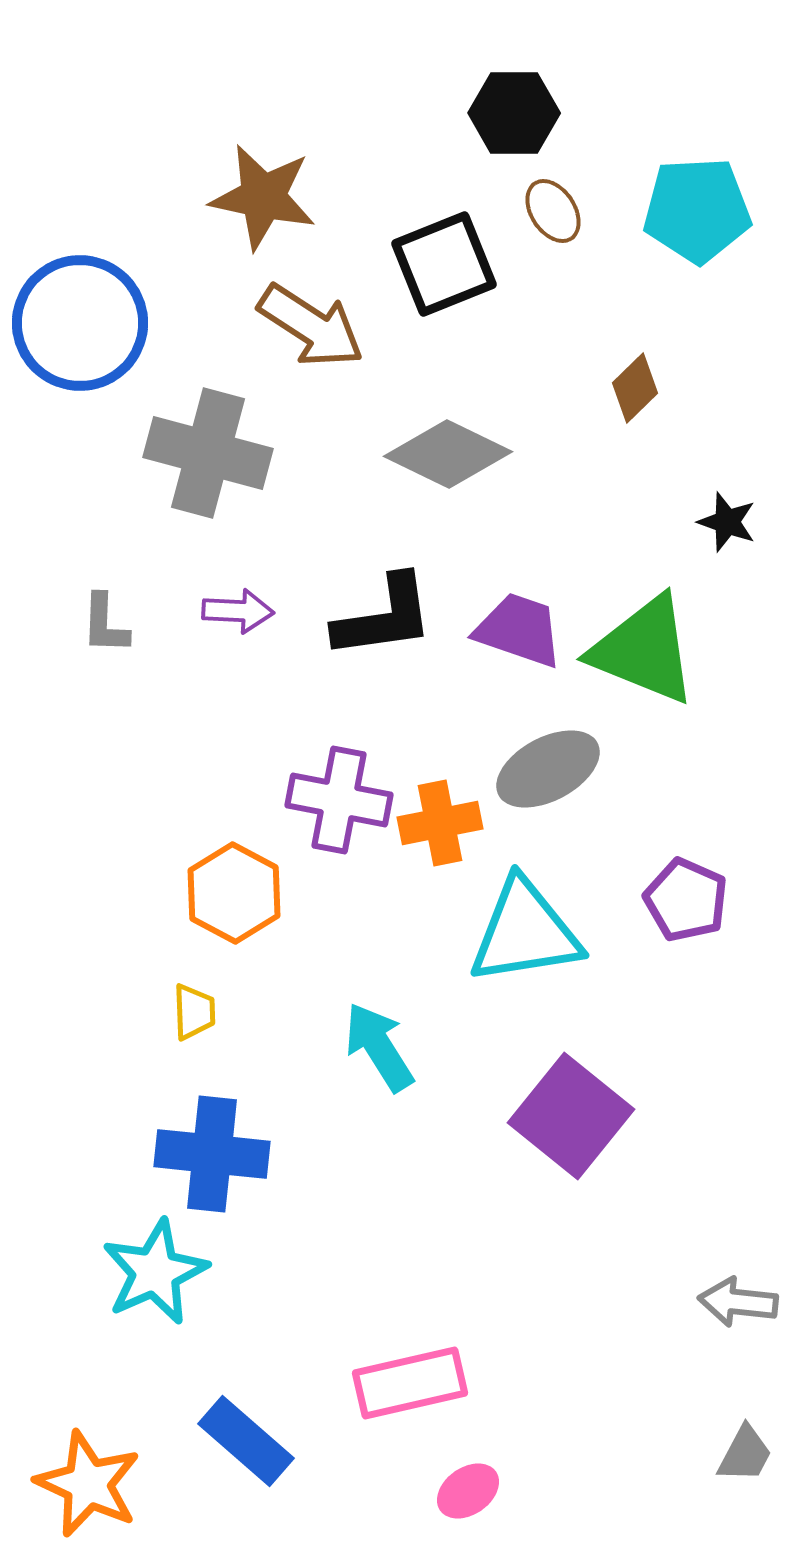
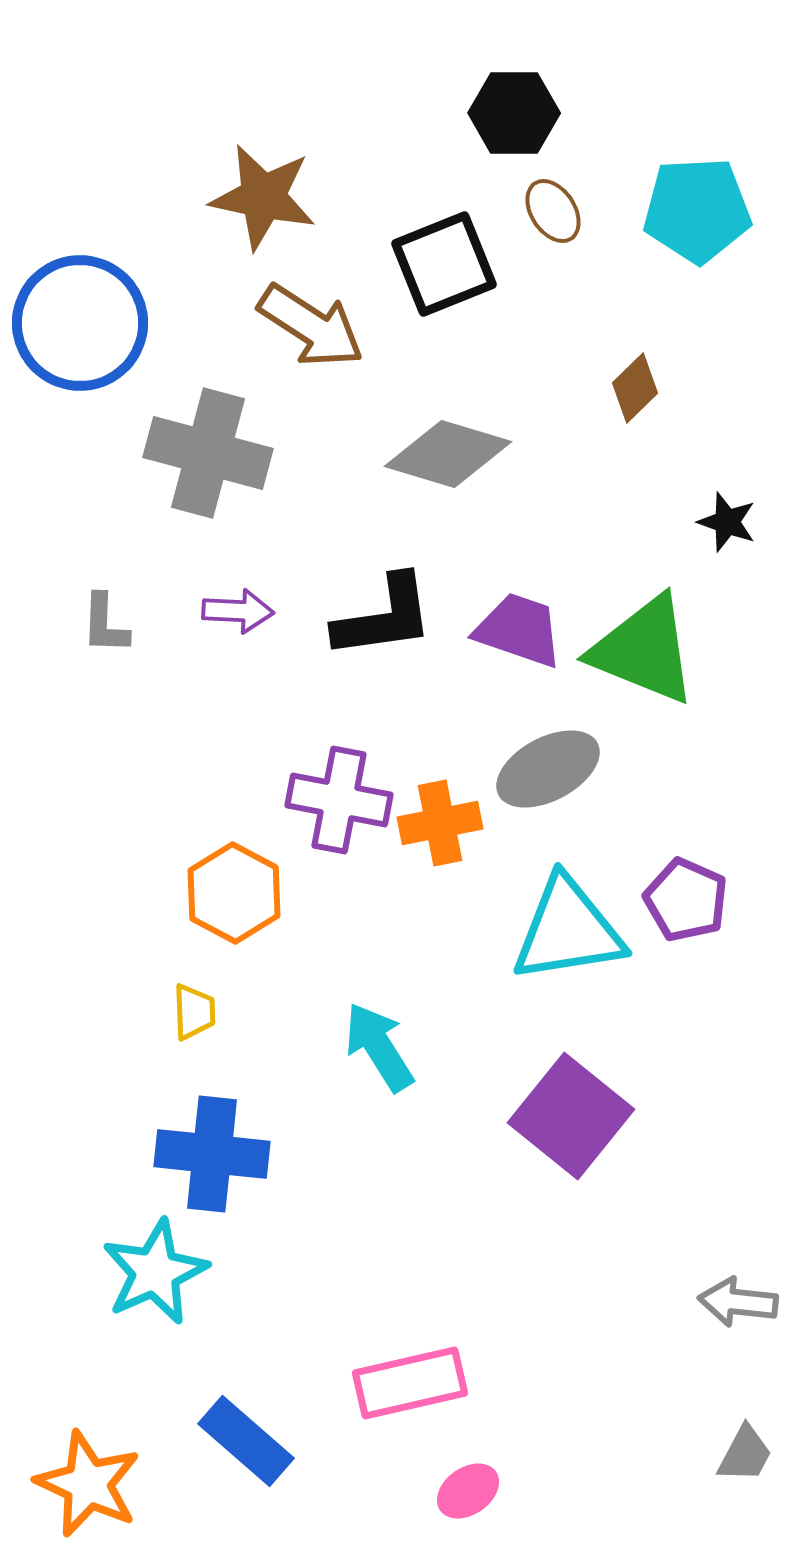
gray diamond: rotated 9 degrees counterclockwise
cyan triangle: moved 43 px right, 2 px up
